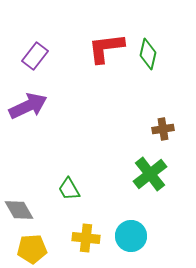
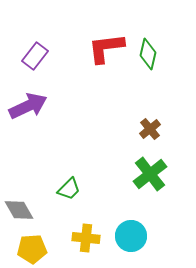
brown cross: moved 13 px left; rotated 30 degrees counterclockwise
green trapezoid: rotated 105 degrees counterclockwise
